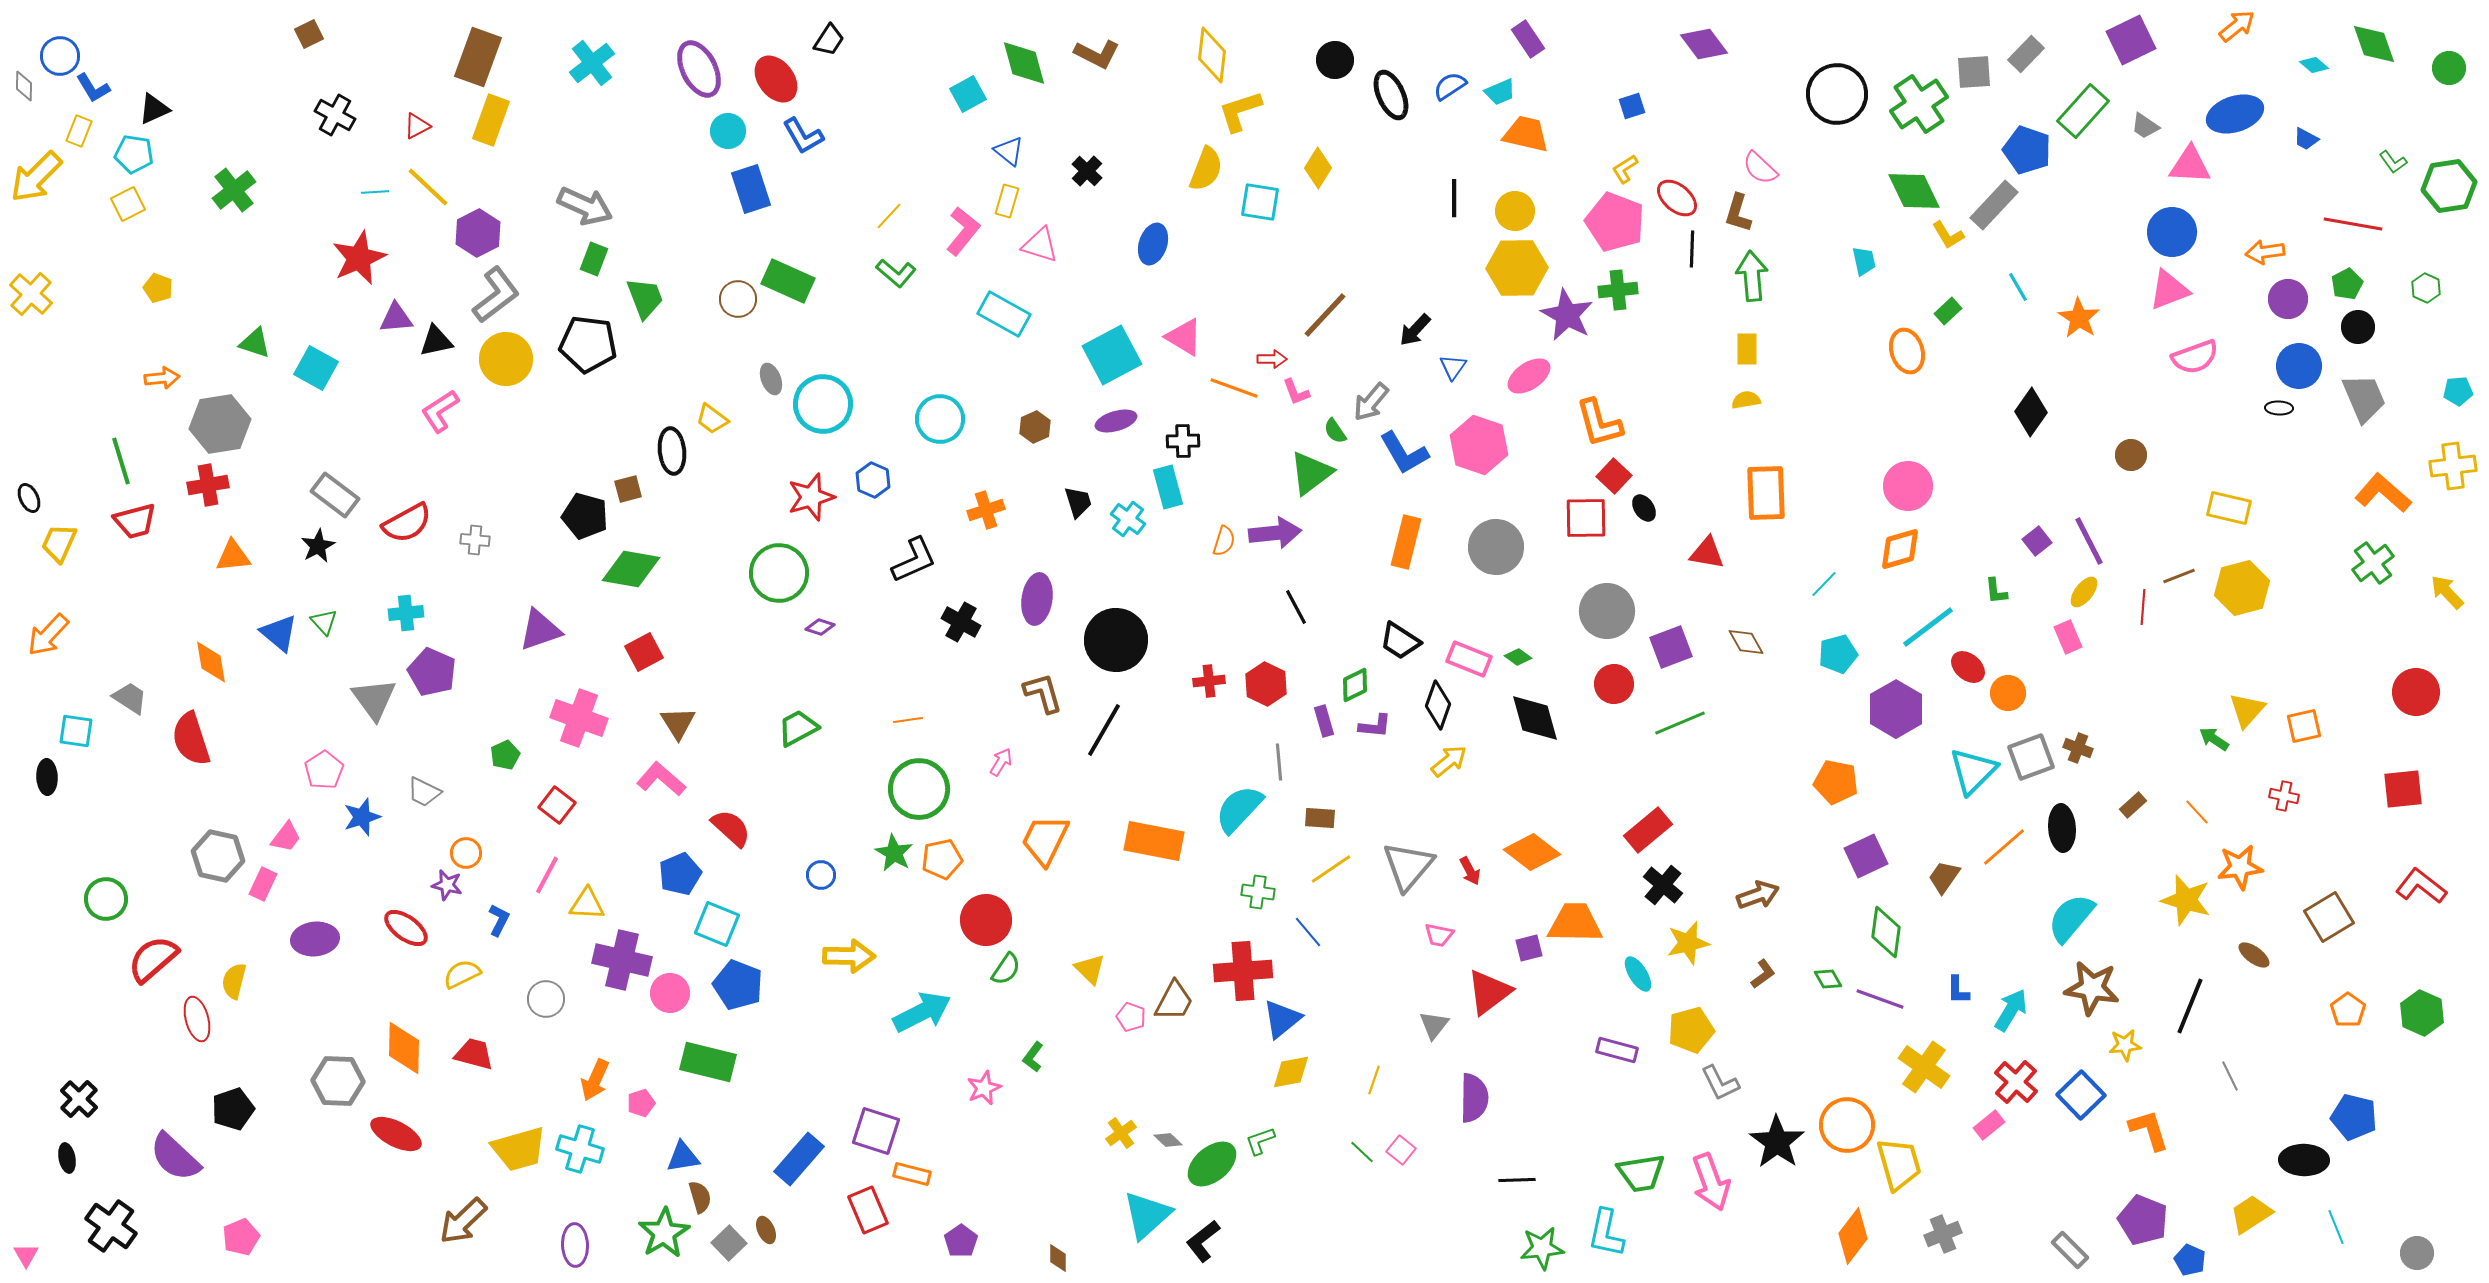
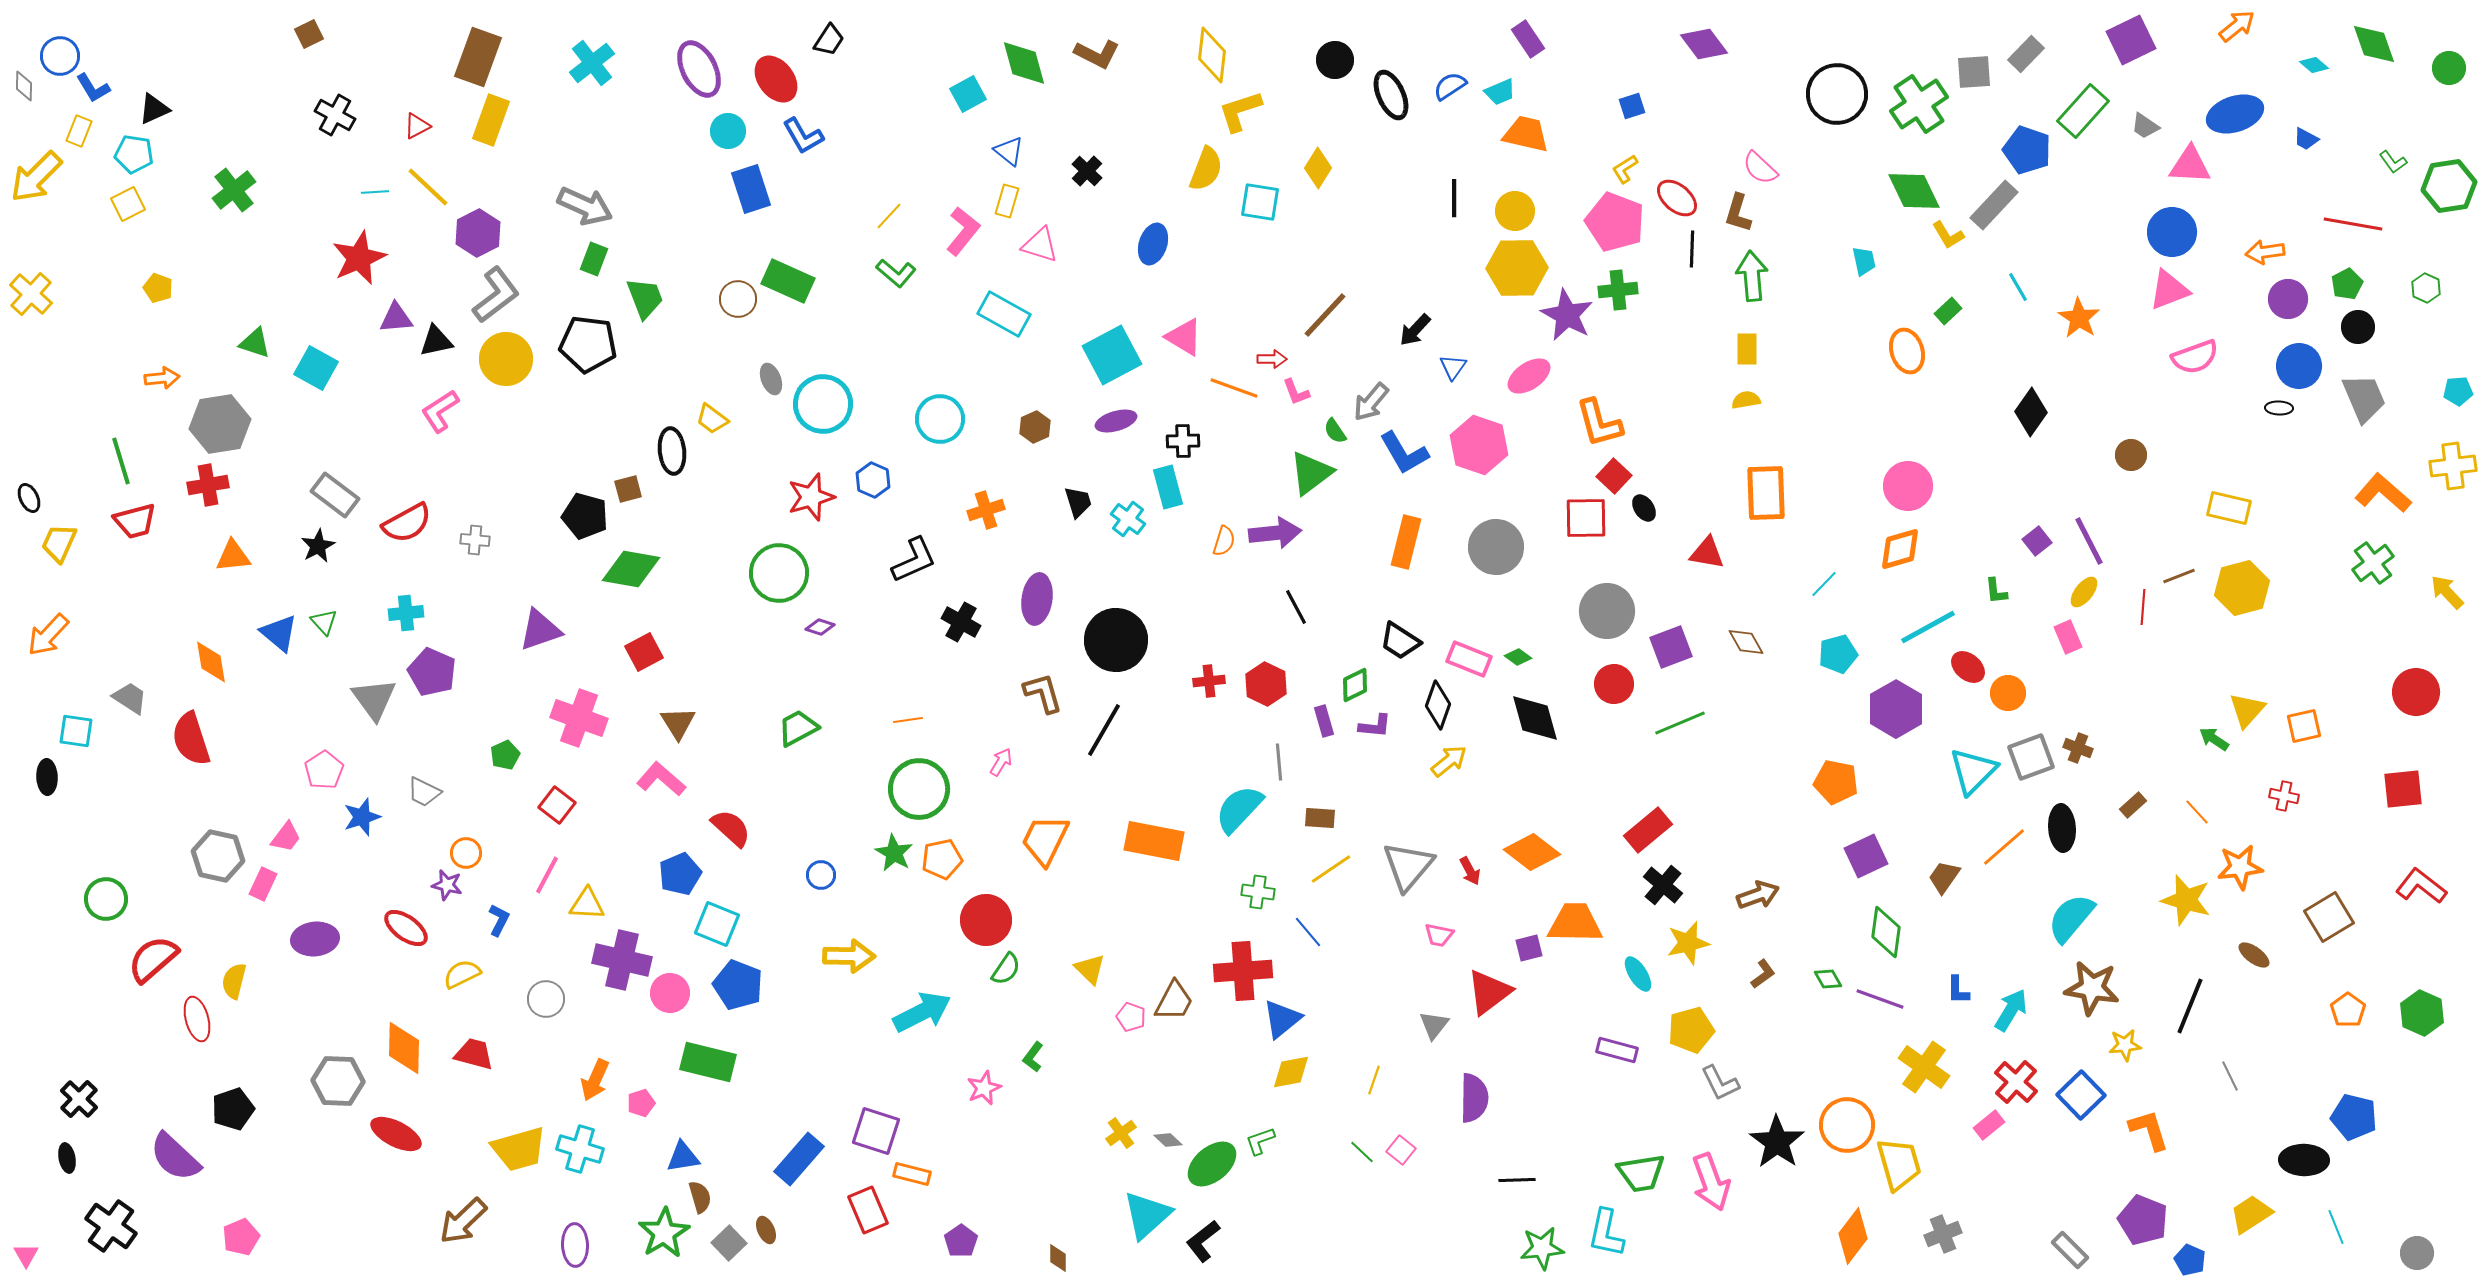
cyan line at (1928, 627): rotated 8 degrees clockwise
